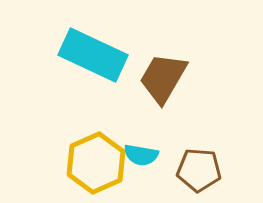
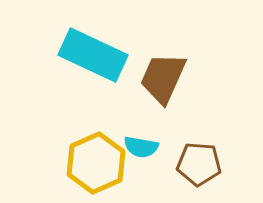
brown trapezoid: rotated 6 degrees counterclockwise
cyan semicircle: moved 8 px up
brown pentagon: moved 6 px up
